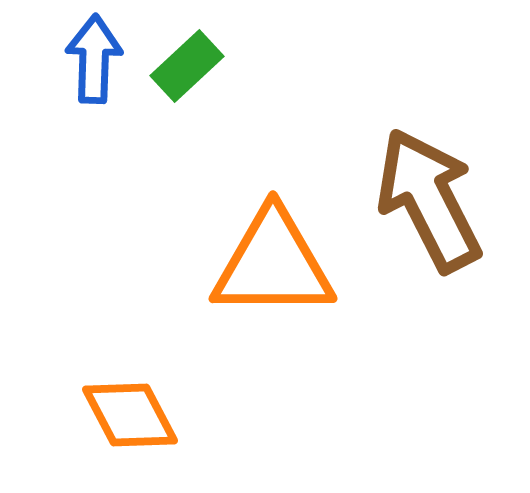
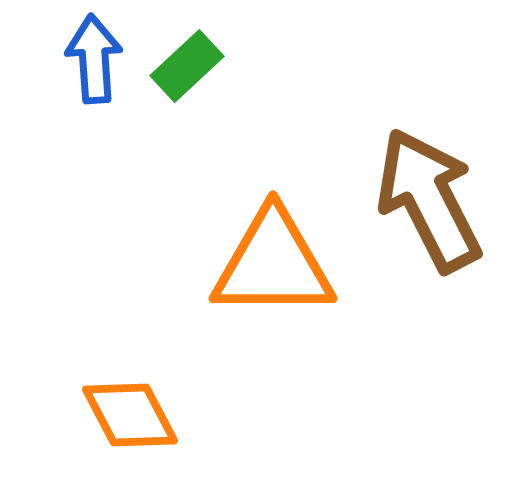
blue arrow: rotated 6 degrees counterclockwise
